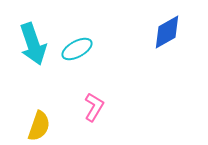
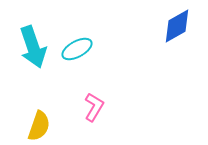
blue diamond: moved 10 px right, 6 px up
cyan arrow: moved 3 px down
